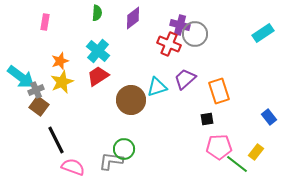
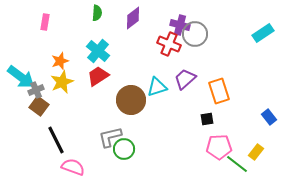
gray L-shape: moved 1 px left, 24 px up; rotated 20 degrees counterclockwise
